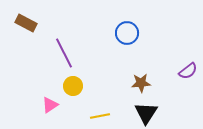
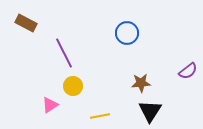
black triangle: moved 4 px right, 2 px up
